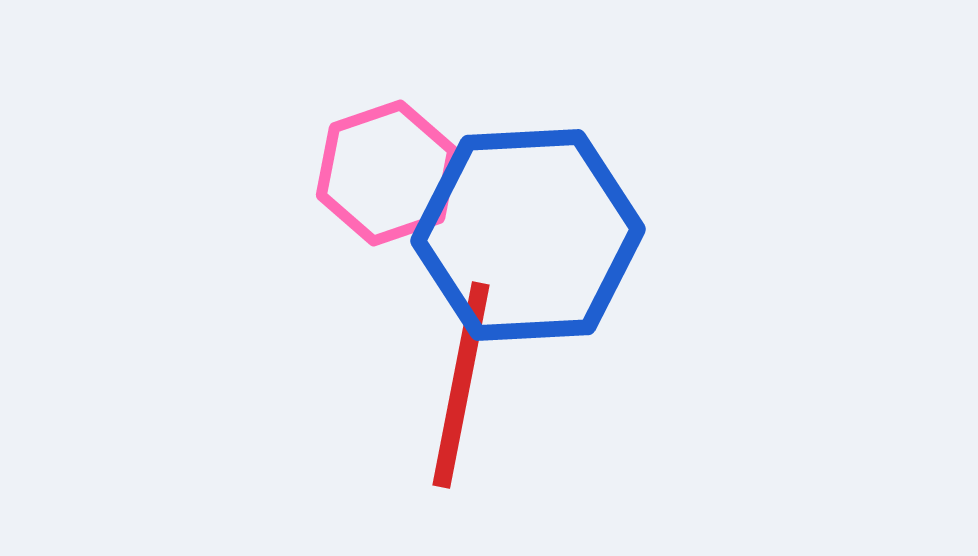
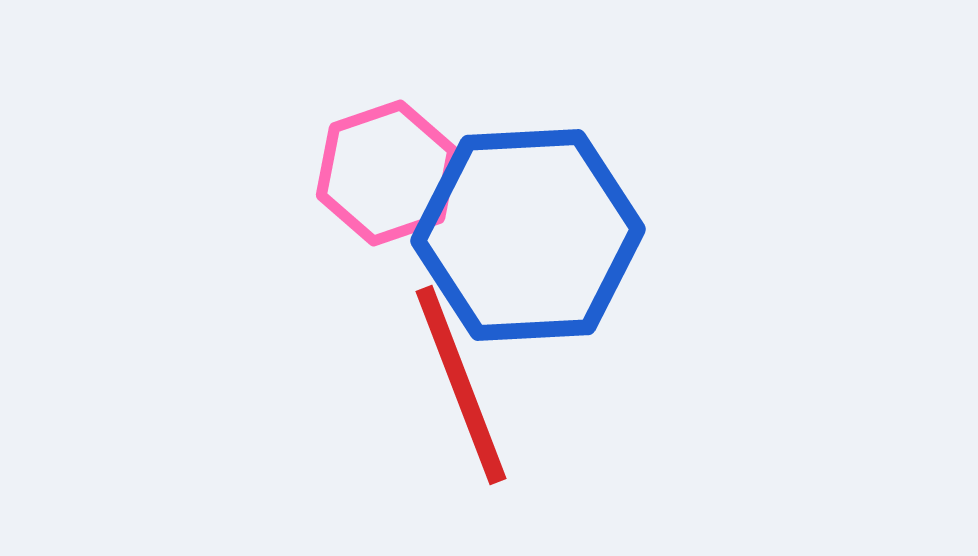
red line: rotated 32 degrees counterclockwise
